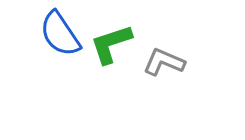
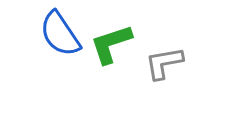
gray L-shape: moved 1 px down; rotated 33 degrees counterclockwise
